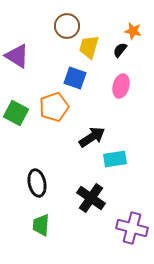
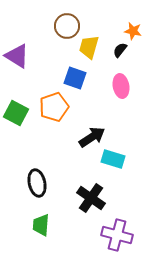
pink ellipse: rotated 25 degrees counterclockwise
cyan rectangle: moved 2 px left; rotated 25 degrees clockwise
purple cross: moved 15 px left, 7 px down
